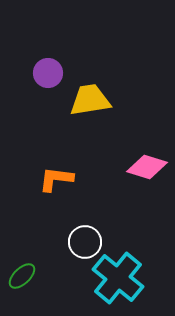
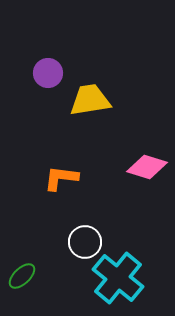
orange L-shape: moved 5 px right, 1 px up
